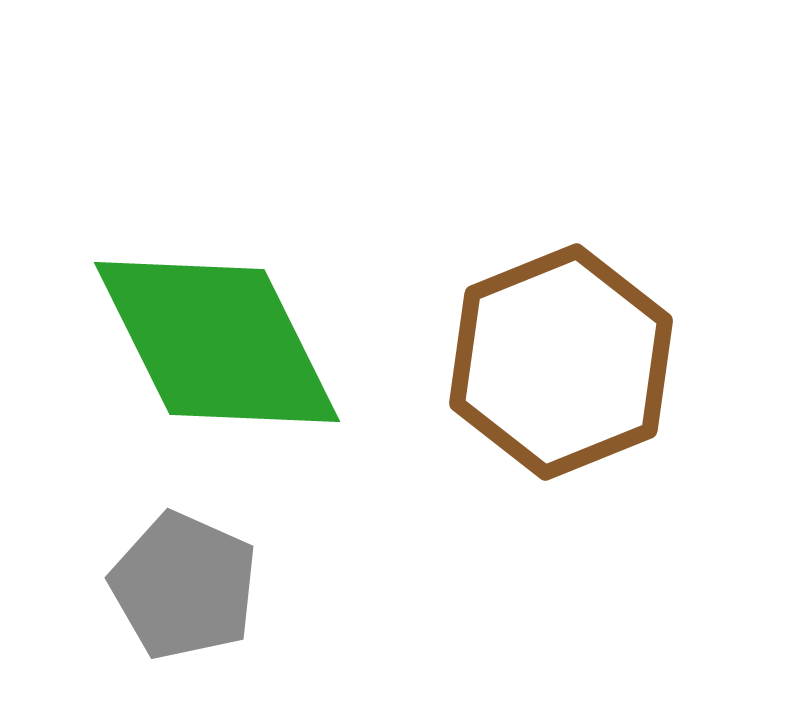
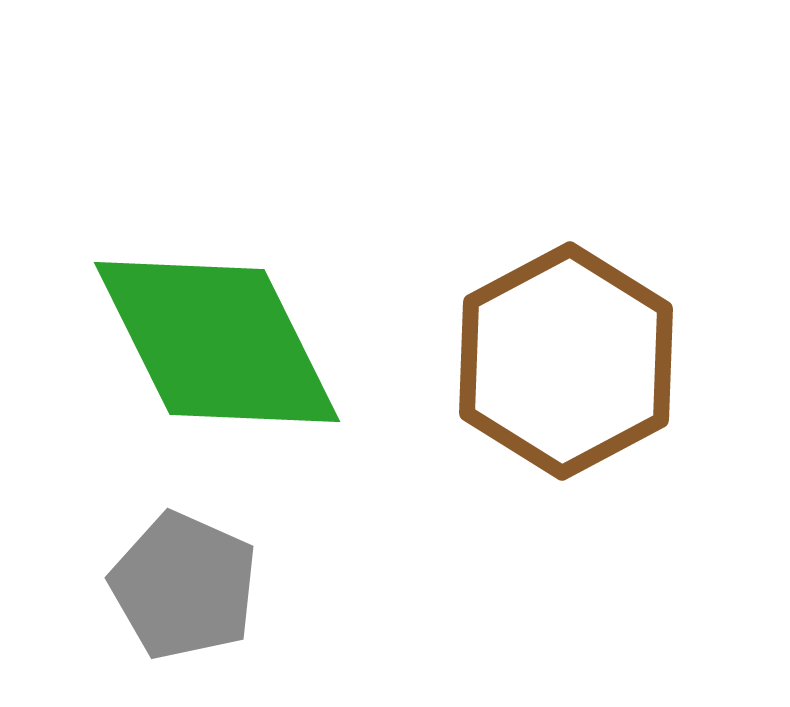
brown hexagon: moved 5 px right, 1 px up; rotated 6 degrees counterclockwise
